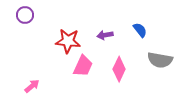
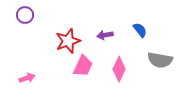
red star: rotated 25 degrees counterclockwise
pink arrow: moved 5 px left, 8 px up; rotated 21 degrees clockwise
